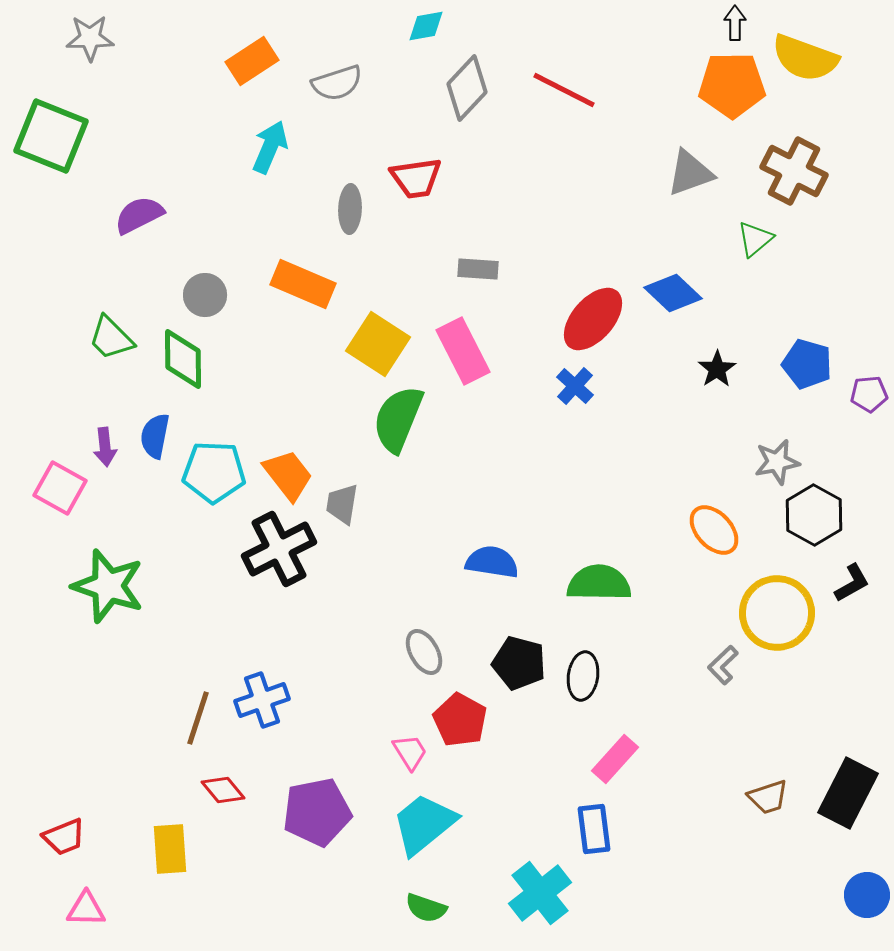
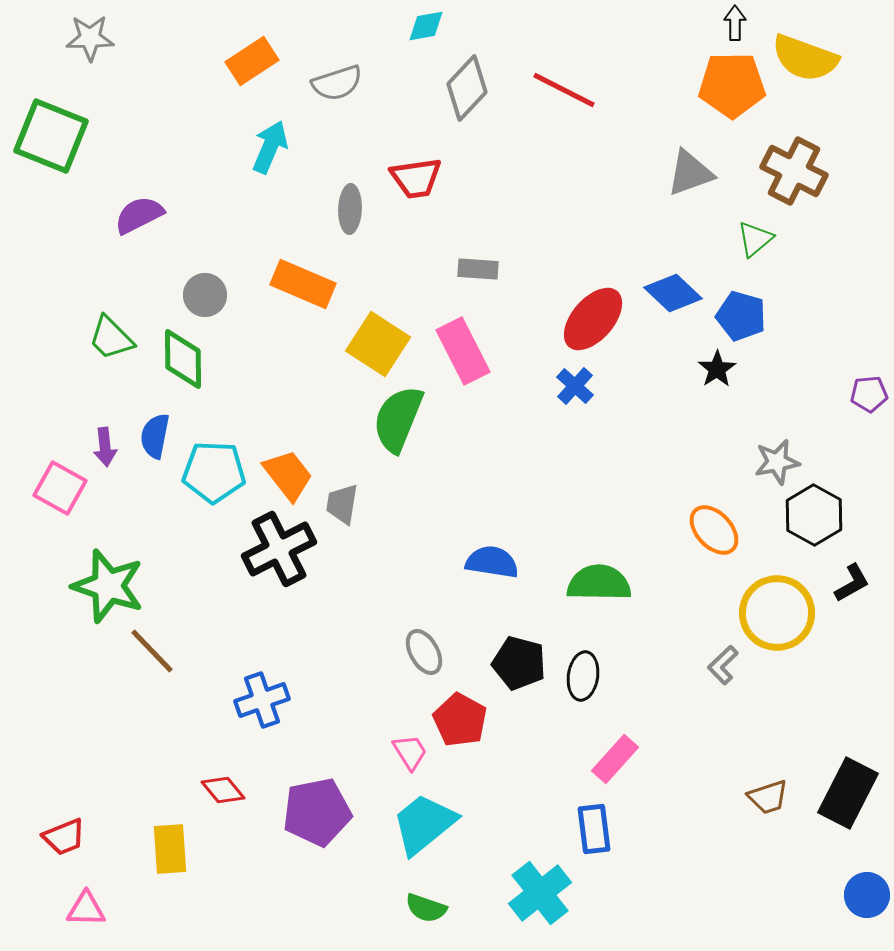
blue pentagon at (807, 364): moved 66 px left, 48 px up
brown line at (198, 718): moved 46 px left, 67 px up; rotated 62 degrees counterclockwise
